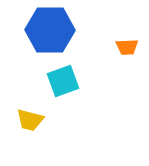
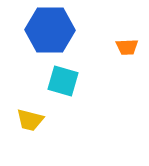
cyan square: rotated 36 degrees clockwise
